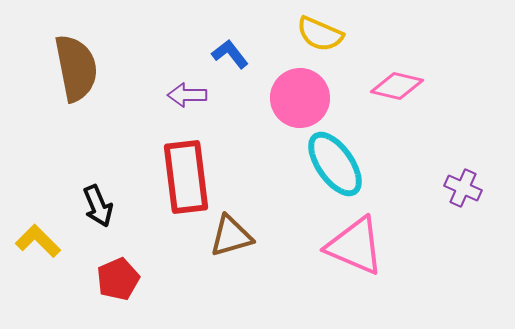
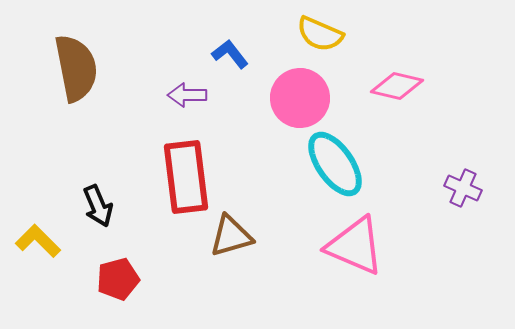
red pentagon: rotated 9 degrees clockwise
